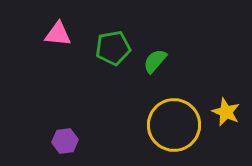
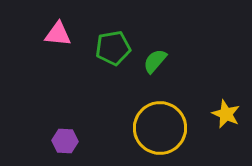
yellow star: moved 2 px down
yellow circle: moved 14 px left, 3 px down
purple hexagon: rotated 10 degrees clockwise
